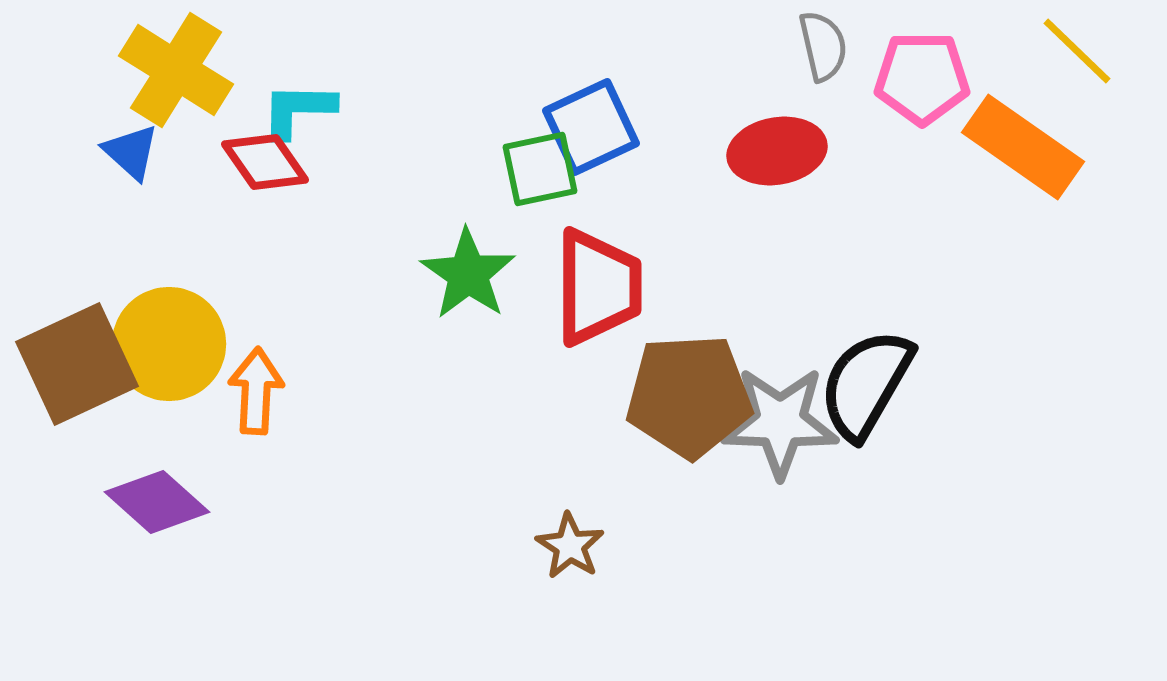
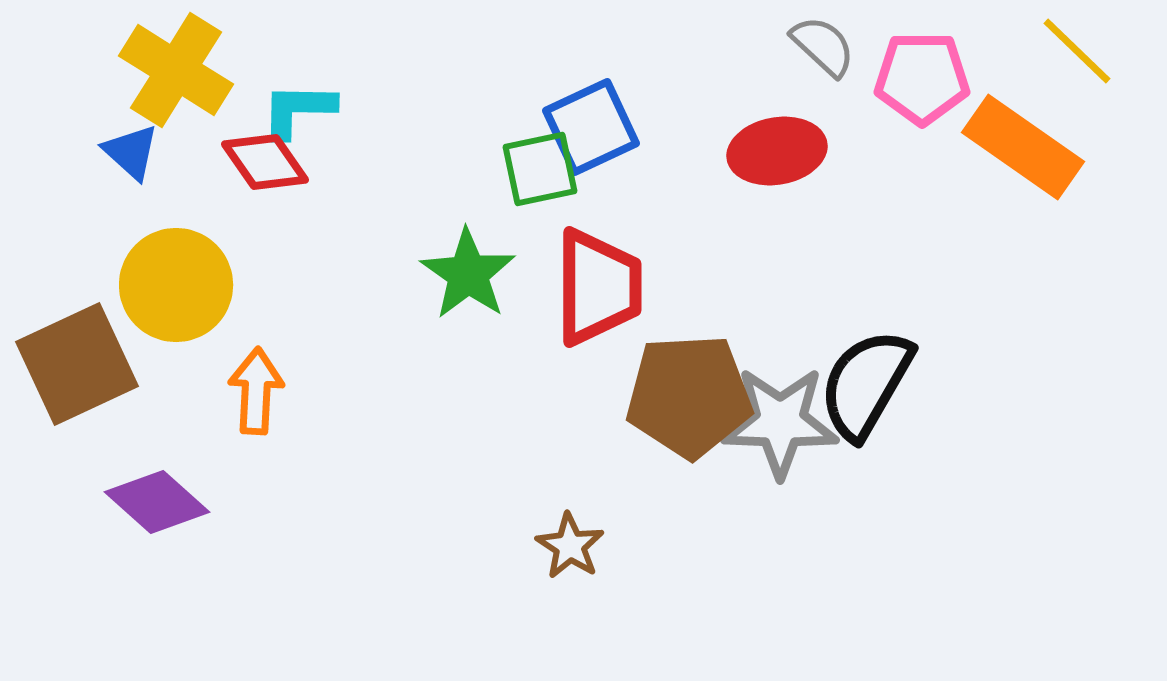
gray semicircle: rotated 34 degrees counterclockwise
yellow circle: moved 7 px right, 59 px up
